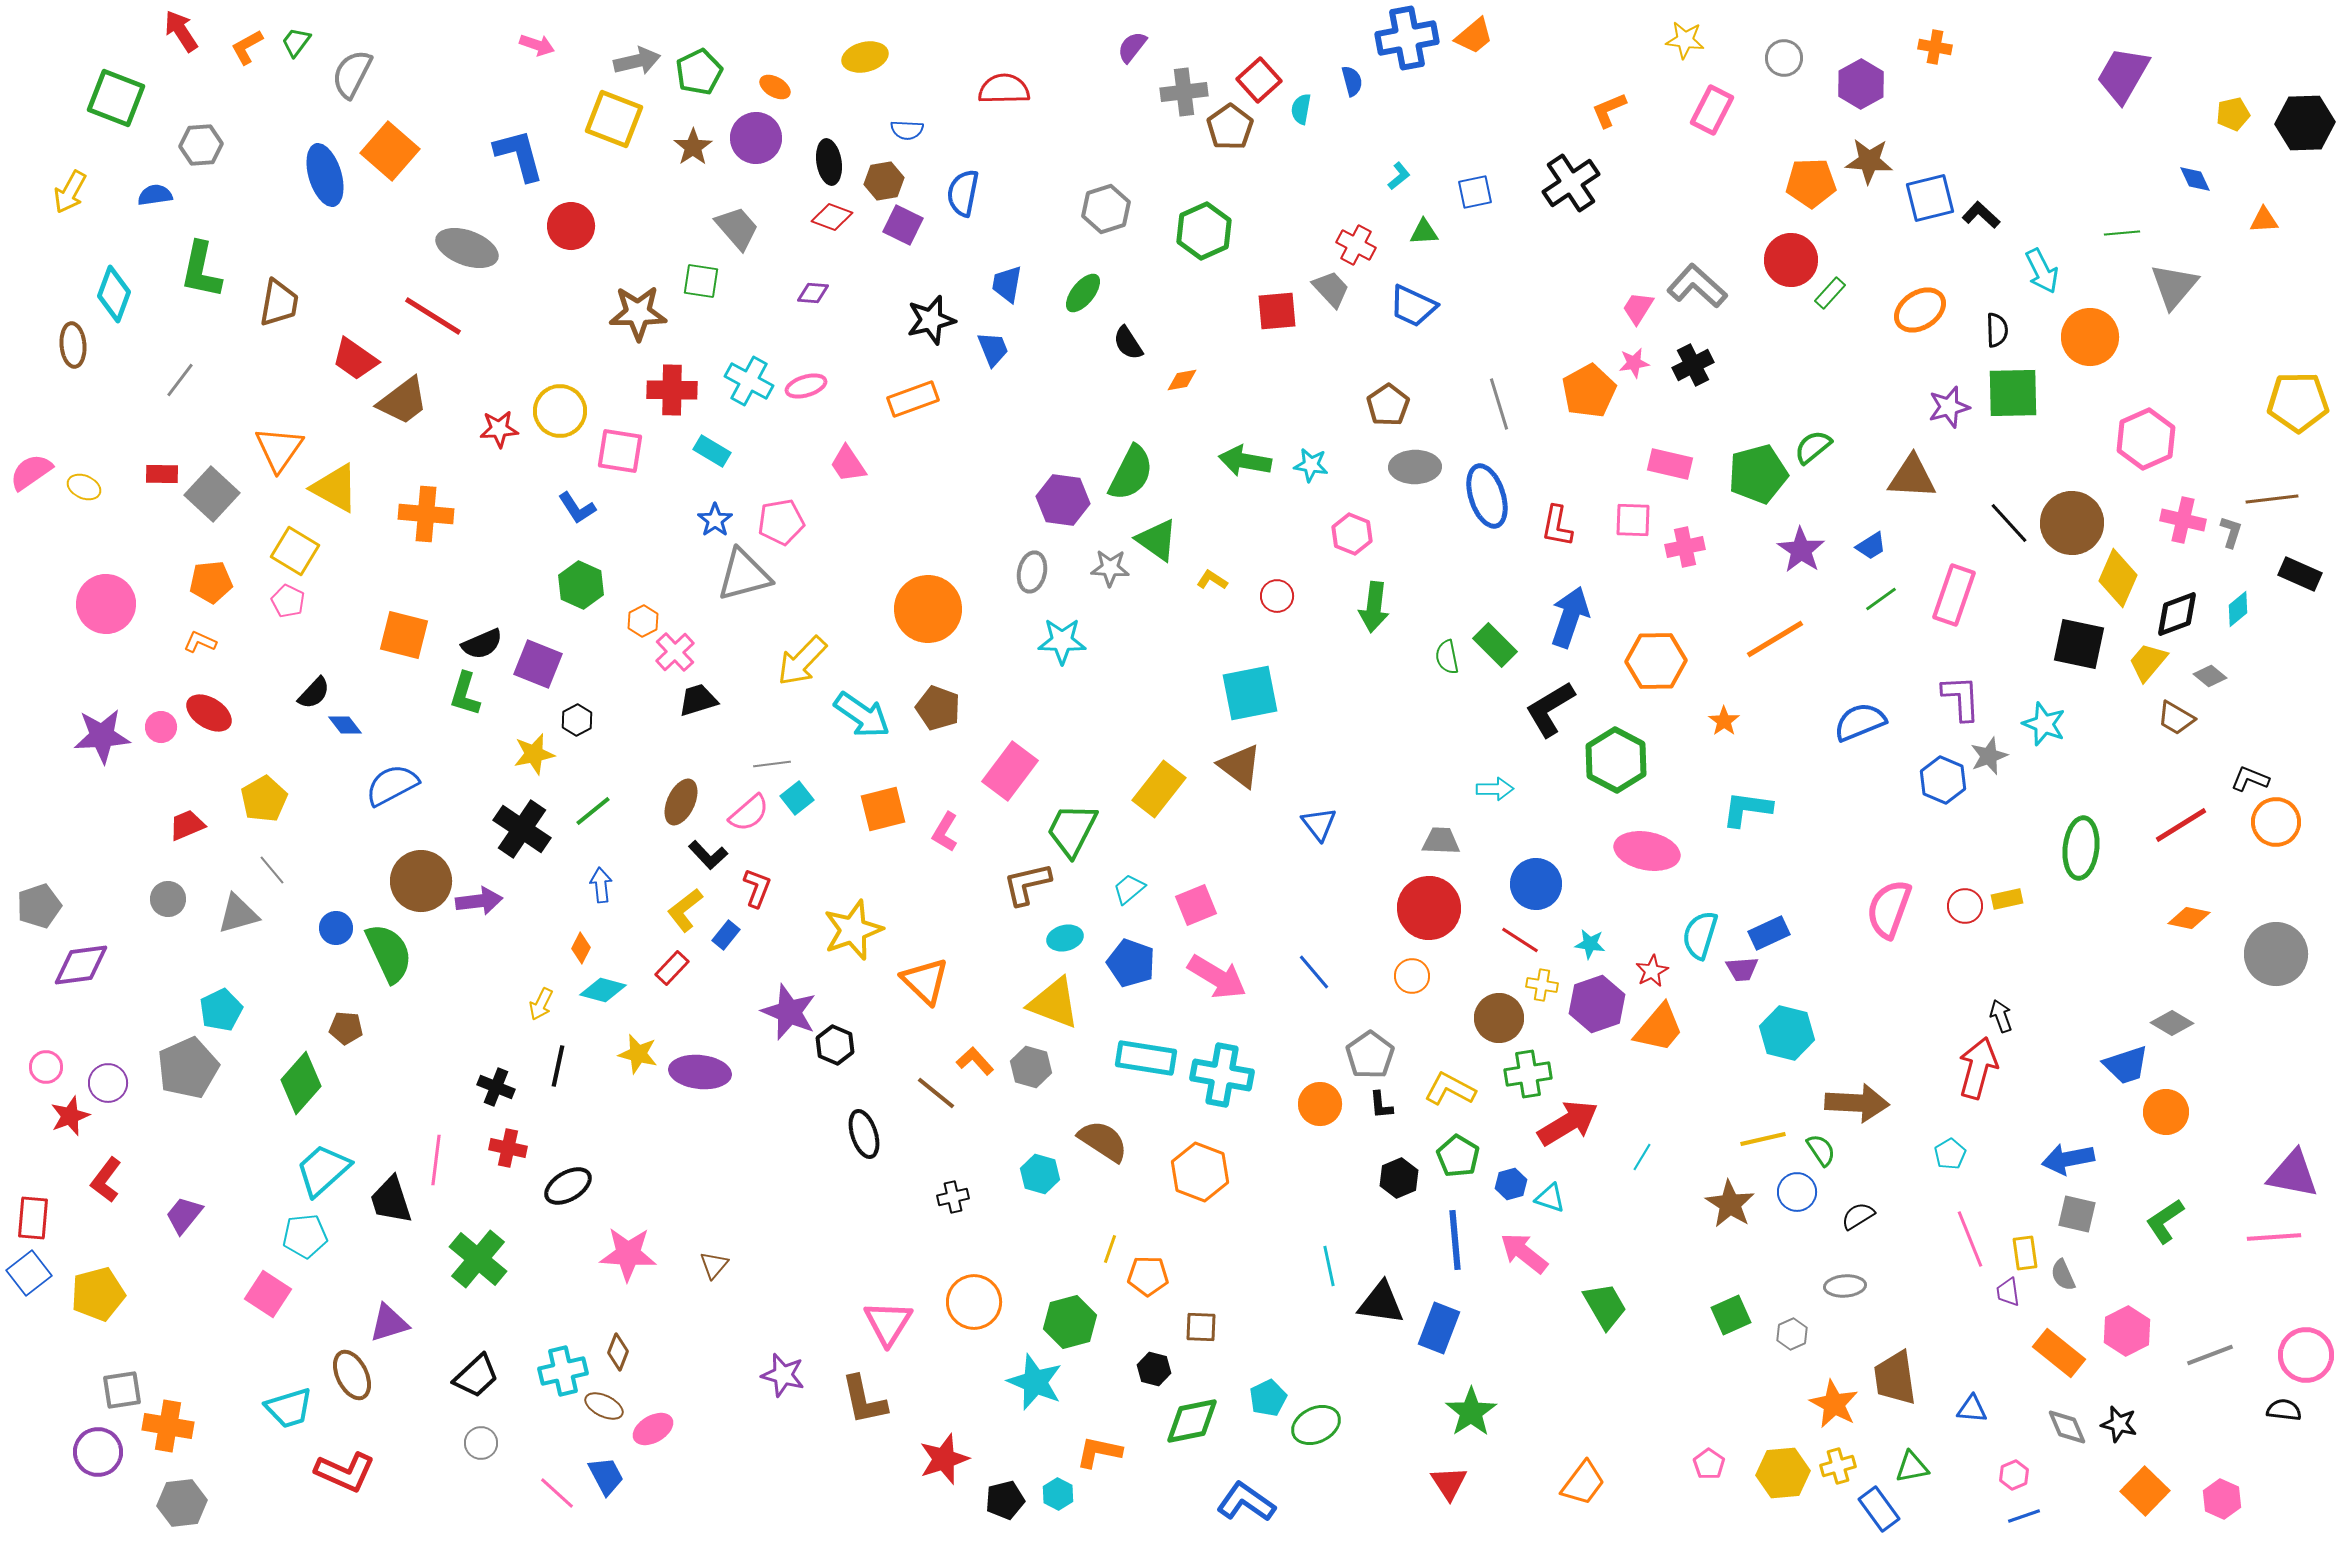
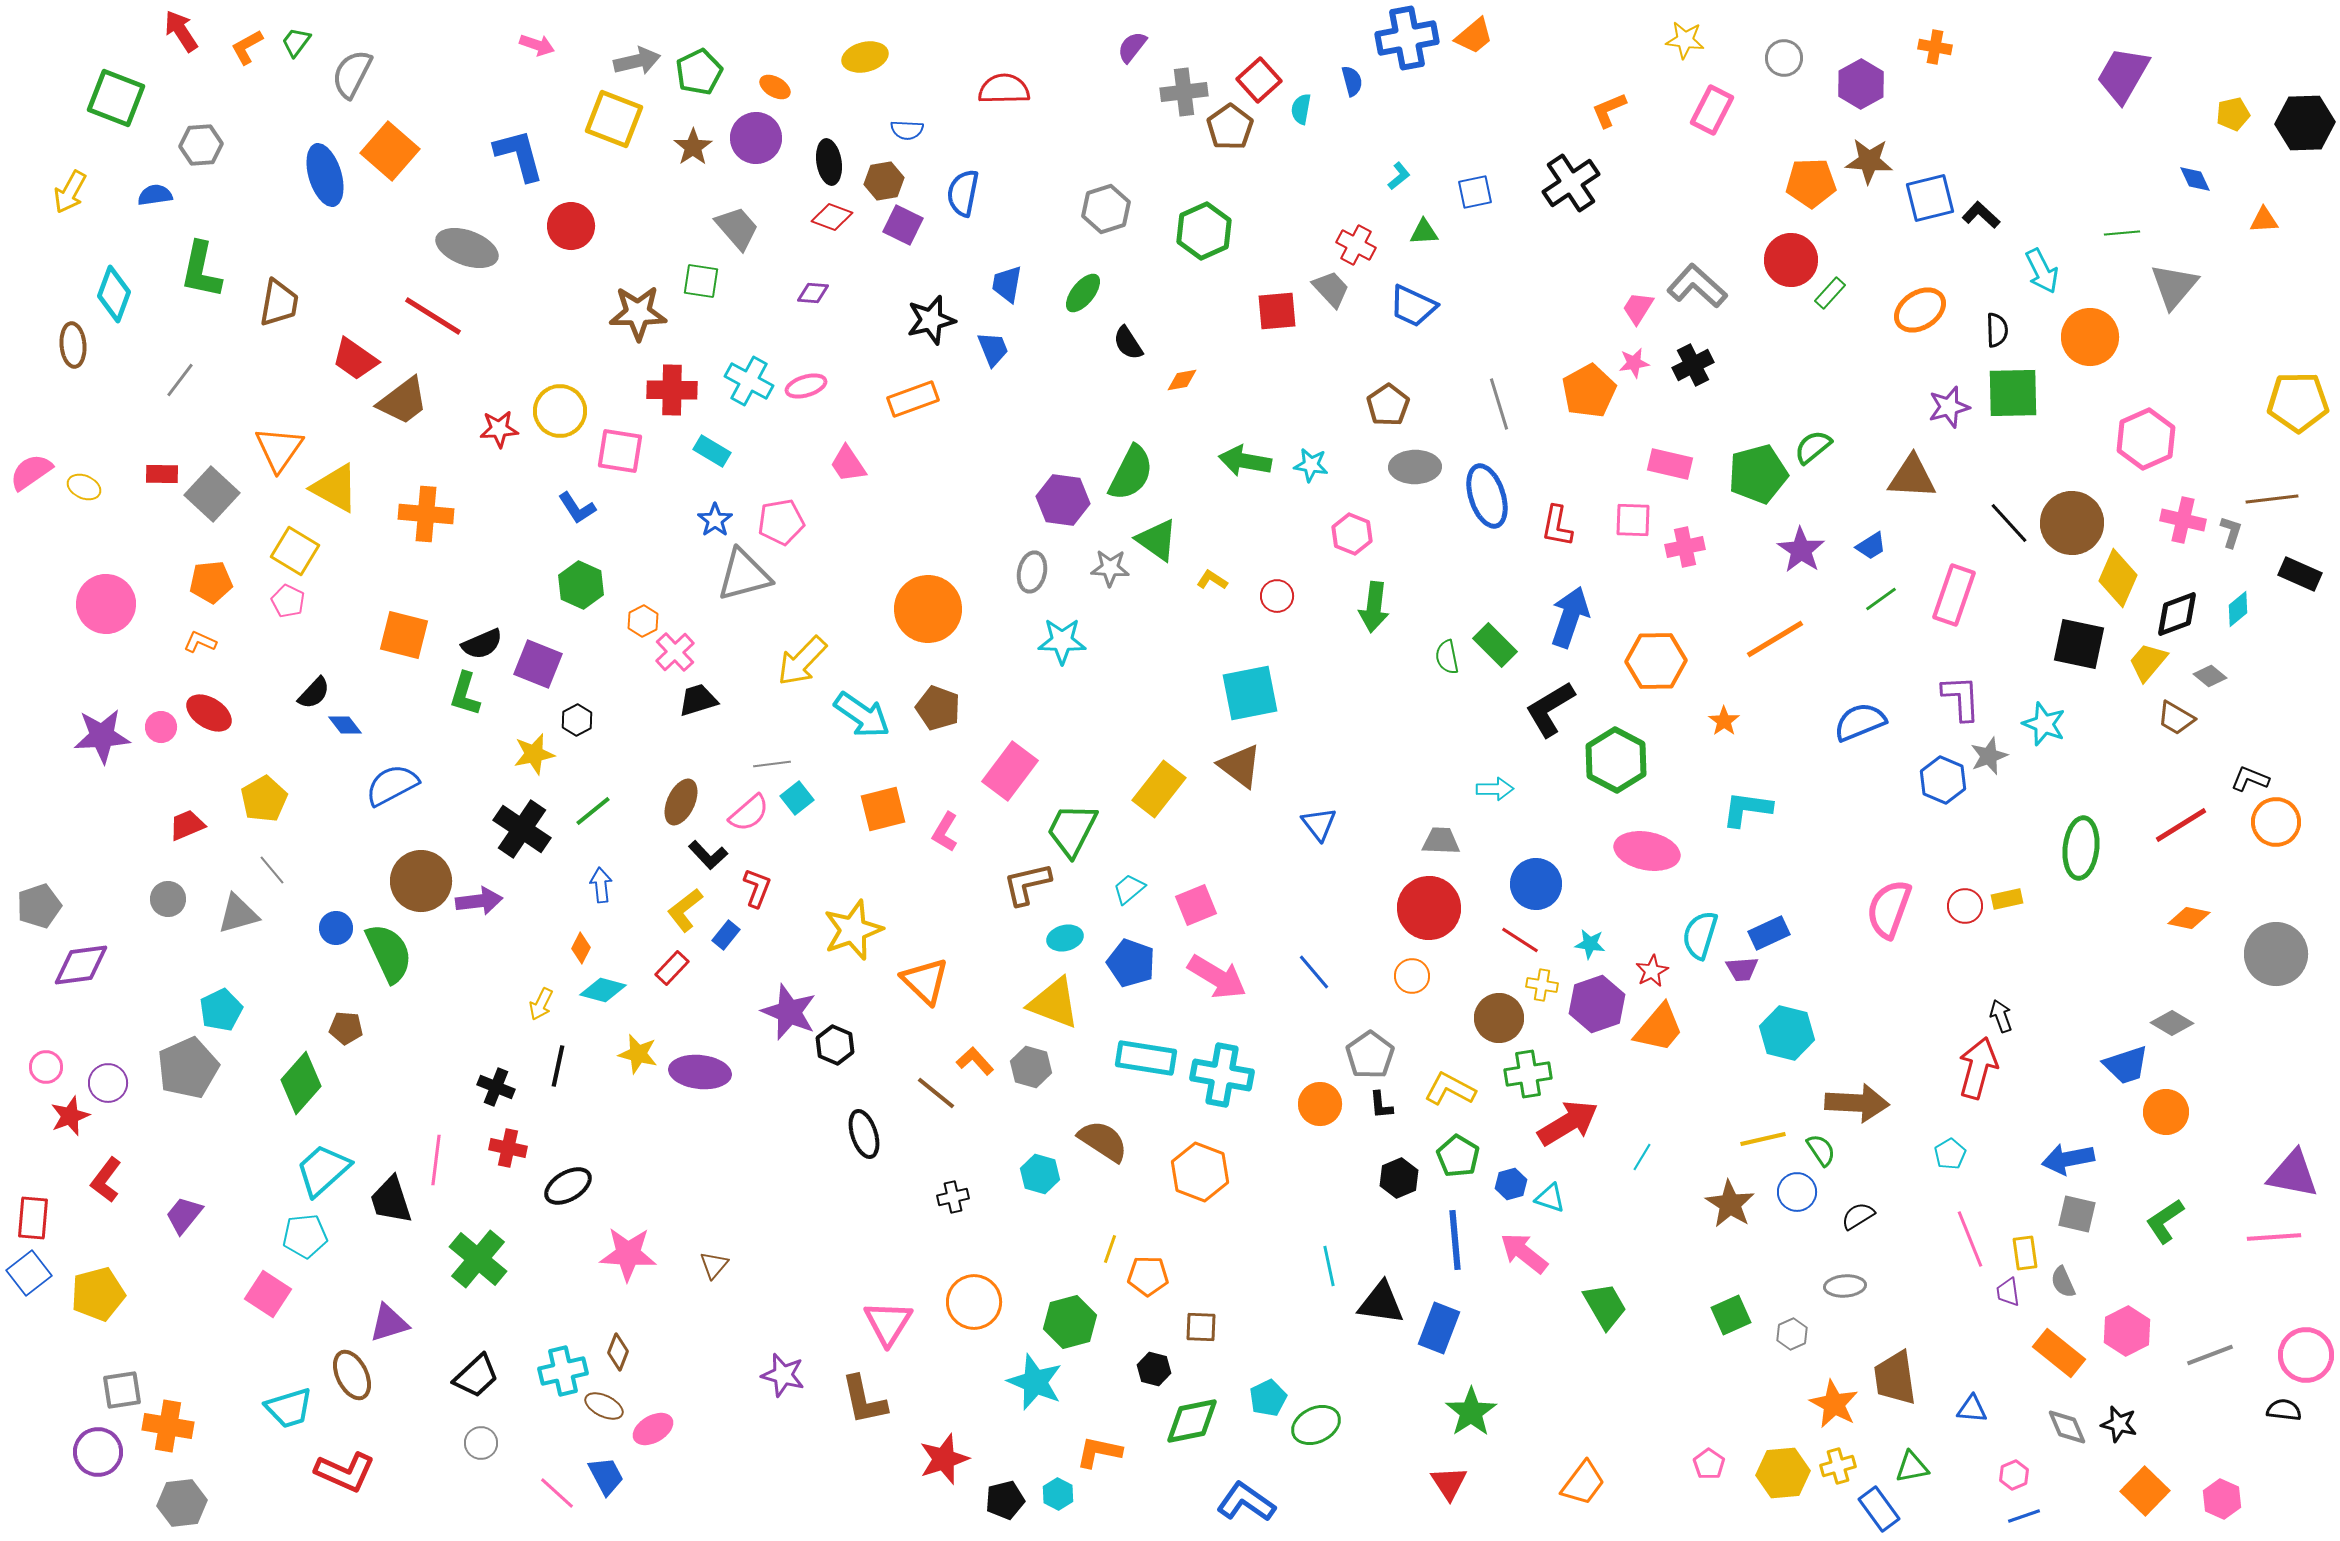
gray semicircle at (2063, 1275): moved 7 px down
